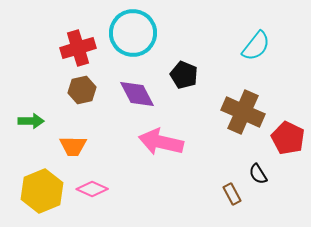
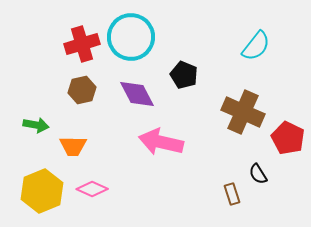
cyan circle: moved 2 px left, 4 px down
red cross: moved 4 px right, 4 px up
green arrow: moved 5 px right, 4 px down; rotated 10 degrees clockwise
brown rectangle: rotated 10 degrees clockwise
